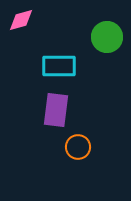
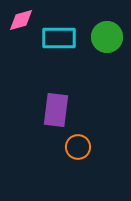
cyan rectangle: moved 28 px up
